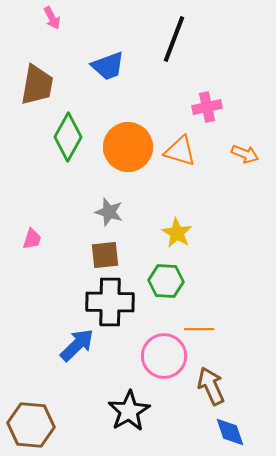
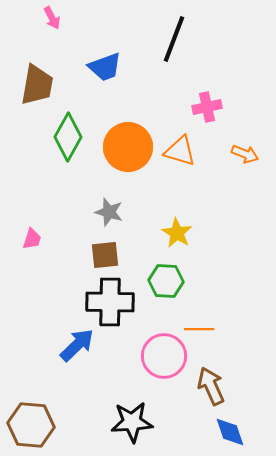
blue trapezoid: moved 3 px left, 1 px down
black star: moved 3 px right, 11 px down; rotated 27 degrees clockwise
